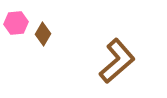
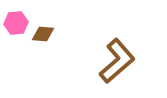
brown diamond: rotated 65 degrees clockwise
